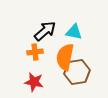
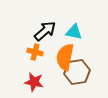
orange cross: rotated 21 degrees clockwise
